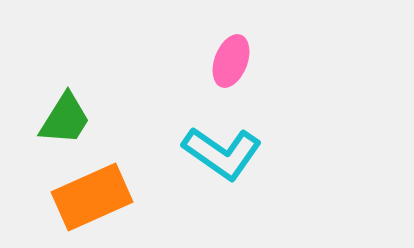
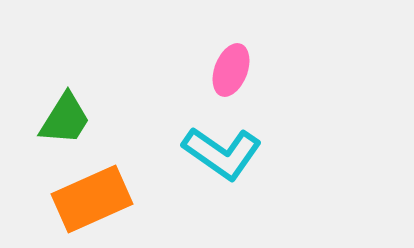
pink ellipse: moved 9 px down
orange rectangle: moved 2 px down
